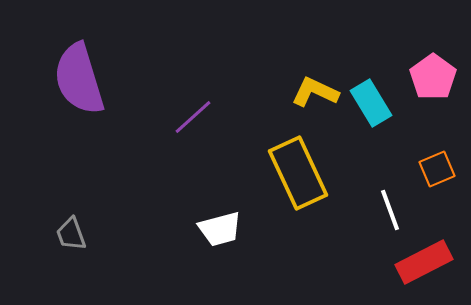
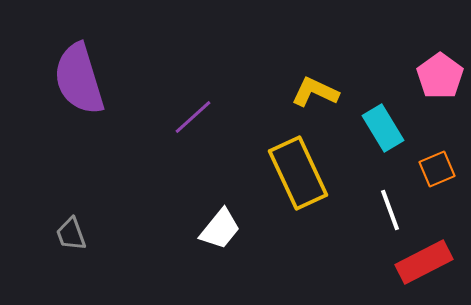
pink pentagon: moved 7 px right, 1 px up
cyan rectangle: moved 12 px right, 25 px down
white trapezoid: rotated 36 degrees counterclockwise
